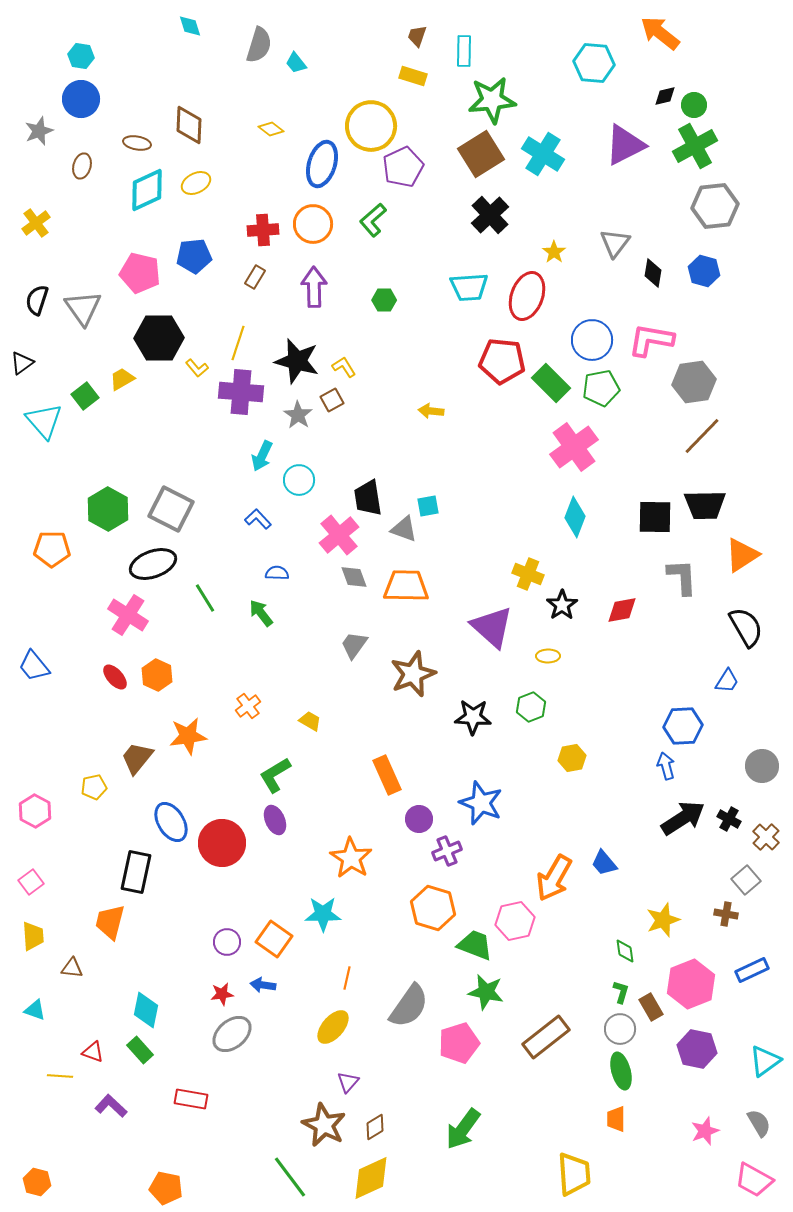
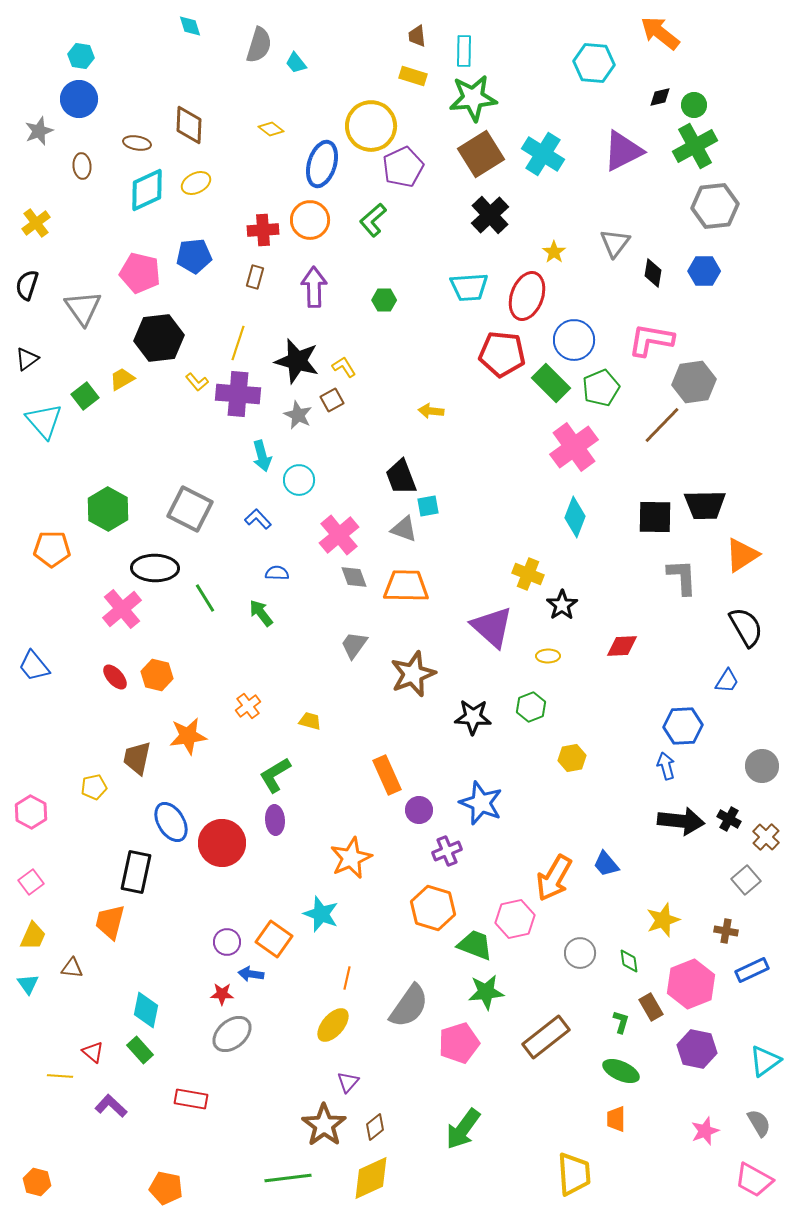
brown trapezoid at (417, 36): rotated 25 degrees counterclockwise
black diamond at (665, 96): moved 5 px left, 1 px down
blue circle at (81, 99): moved 2 px left
green star at (492, 100): moved 19 px left, 2 px up
purple triangle at (625, 145): moved 2 px left, 6 px down
brown ellipse at (82, 166): rotated 20 degrees counterclockwise
orange circle at (313, 224): moved 3 px left, 4 px up
blue hexagon at (704, 271): rotated 16 degrees counterclockwise
brown rectangle at (255, 277): rotated 15 degrees counterclockwise
black semicircle at (37, 300): moved 10 px left, 15 px up
black hexagon at (159, 338): rotated 6 degrees counterclockwise
blue circle at (592, 340): moved 18 px left
red pentagon at (502, 361): moved 7 px up
black triangle at (22, 363): moved 5 px right, 4 px up
yellow L-shape at (197, 368): moved 14 px down
green pentagon at (601, 388): rotated 12 degrees counterclockwise
purple cross at (241, 392): moved 3 px left, 2 px down
gray star at (298, 415): rotated 8 degrees counterclockwise
brown line at (702, 436): moved 40 px left, 11 px up
cyan arrow at (262, 456): rotated 40 degrees counterclockwise
black trapezoid at (368, 498): moved 33 px right, 21 px up; rotated 12 degrees counterclockwise
gray square at (171, 509): moved 19 px right
black ellipse at (153, 564): moved 2 px right, 4 px down; rotated 21 degrees clockwise
red diamond at (622, 610): moved 36 px down; rotated 8 degrees clockwise
pink cross at (128, 615): moved 6 px left, 6 px up; rotated 18 degrees clockwise
orange hexagon at (157, 675): rotated 12 degrees counterclockwise
yellow trapezoid at (310, 721): rotated 15 degrees counterclockwise
brown trapezoid at (137, 758): rotated 27 degrees counterclockwise
pink hexagon at (35, 811): moved 4 px left, 1 px down
black arrow at (683, 818): moved 2 px left, 3 px down; rotated 39 degrees clockwise
purple circle at (419, 819): moved 9 px up
purple ellipse at (275, 820): rotated 20 degrees clockwise
orange star at (351, 858): rotated 15 degrees clockwise
blue trapezoid at (604, 863): moved 2 px right, 1 px down
cyan star at (323, 914): moved 2 px left; rotated 21 degrees clockwise
brown cross at (726, 914): moved 17 px down
pink hexagon at (515, 921): moved 2 px up
yellow trapezoid at (33, 936): rotated 28 degrees clockwise
green diamond at (625, 951): moved 4 px right, 10 px down
blue arrow at (263, 985): moved 12 px left, 11 px up
green star at (486, 992): rotated 18 degrees counterclockwise
green L-shape at (621, 992): moved 30 px down
red star at (222, 994): rotated 10 degrees clockwise
cyan triangle at (35, 1010): moved 7 px left, 26 px up; rotated 35 degrees clockwise
yellow ellipse at (333, 1027): moved 2 px up
gray circle at (620, 1029): moved 40 px left, 76 px up
red triangle at (93, 1052): rotated 20 degrees clockwise
green ellipse at (621, 1071): rotated 51 degrees counterclockwise
brown star at (324, 1125): rotated 9 degrees clockwise
brown diamond at (375, 1127): rotated 8 degrees counterclockwise
green line at (290, 1177): moved 2 px left, 1 px down; rotated 60 degrees counterclockwise
